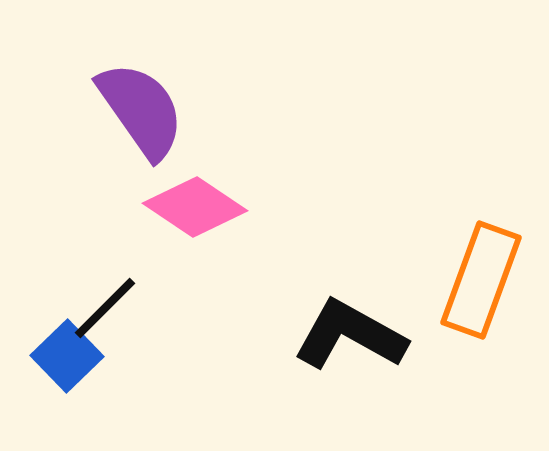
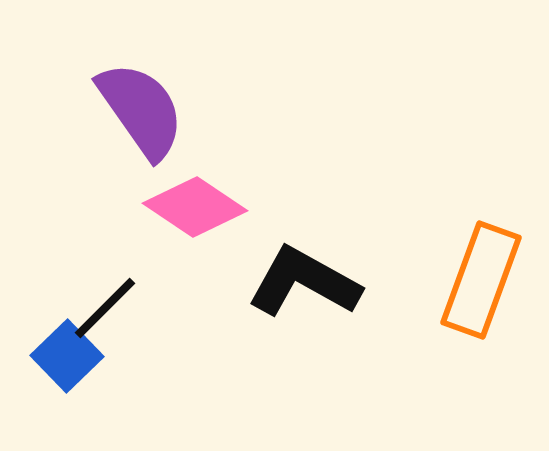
black L-shape: moved 46 px left, 53 px up
